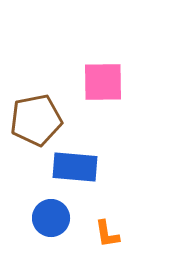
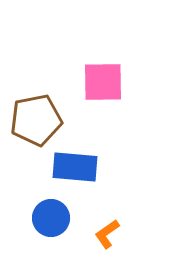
orange L-shape: rotated 64 degrees clockwise
